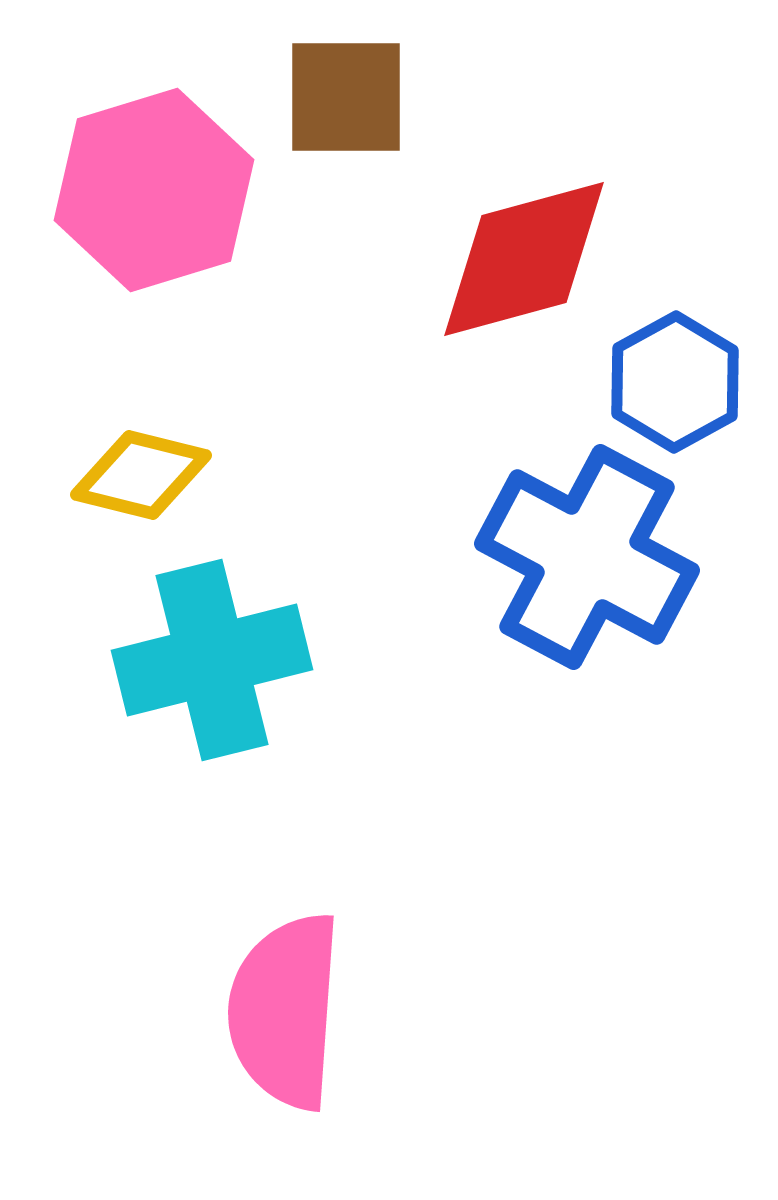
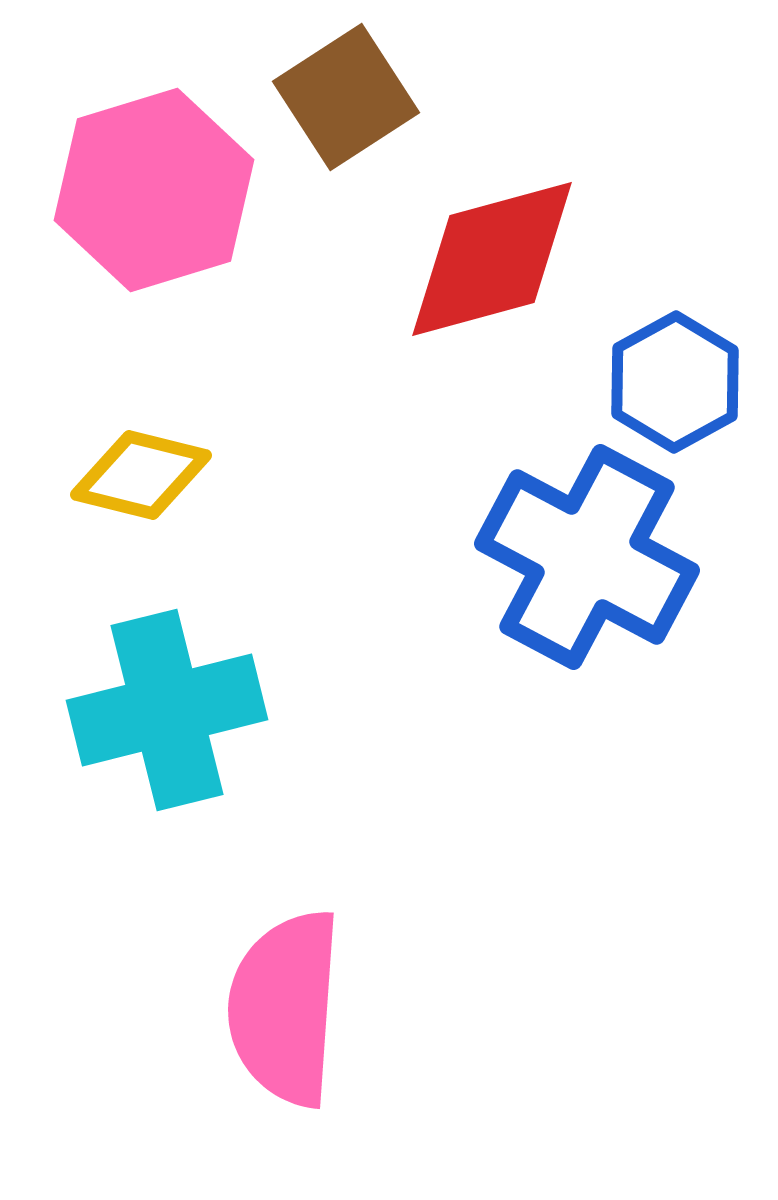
brown square: rotated 33 degrees counterclockwise
red diamond: moved 32 px left
cyan cross: moved 45 px left, 50 px down
pink semicircle: moved 3 px up
